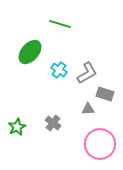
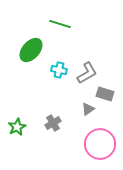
green ellipse: moved 1 px right, 2 px up
cyan cross: rotated 21 degrees counterclockwise
gray triangle: rotated 32 degrees counterclockwise
gray cross: rotated 21 degrees clockwise
